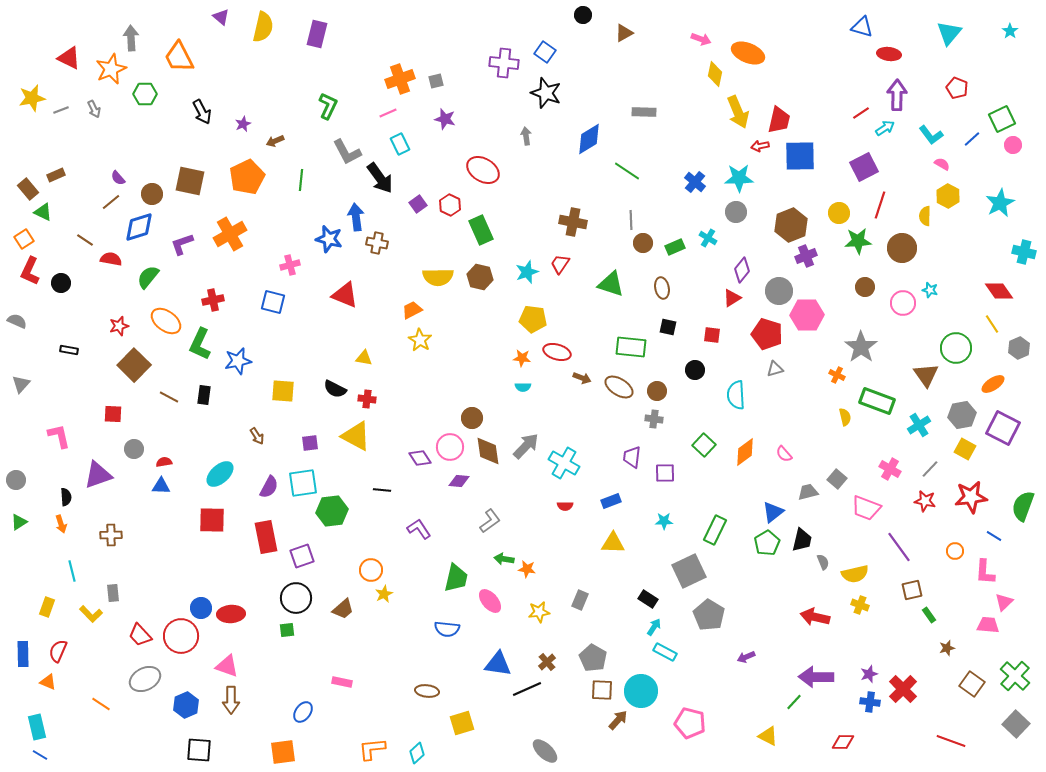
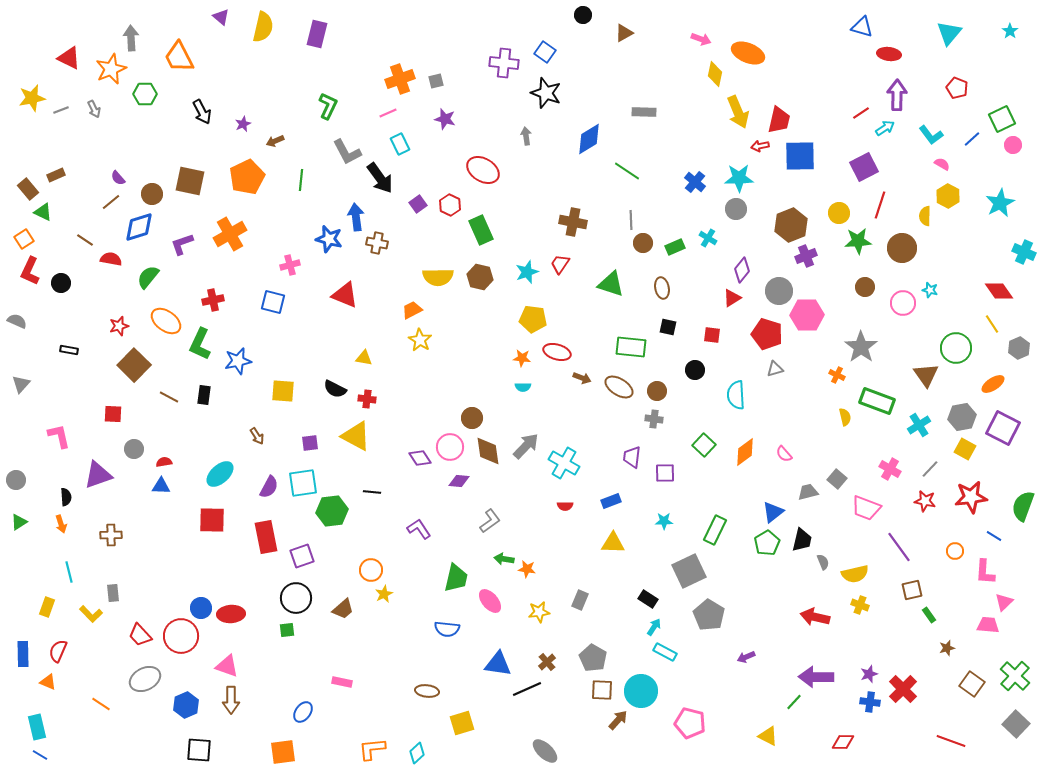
gray circle at (736, 212): moved 3 px up
cyan cross at (1024, 252): rotated 10 degrees clockwise
gray hexagon at (962, 415): moved 2 px down
black line at (382, 490): moved 10 px left, 2 px down
cyan line at (72, 571): moved 3 px left, 1 px down
